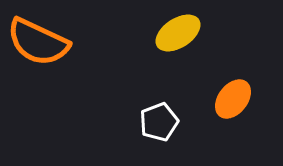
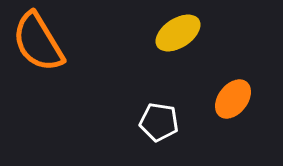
orange semicircle: rotated 34 degrees clockwise
white pentagon: rotated 30 degrees clockwise
